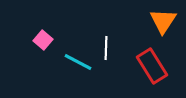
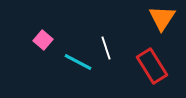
orange triangle: moved 1 px left, 3 px up
white line: rotated 20 degrees counterclockwise
